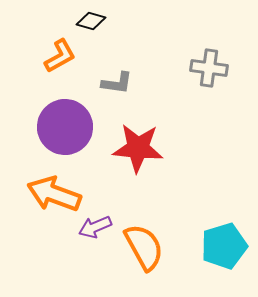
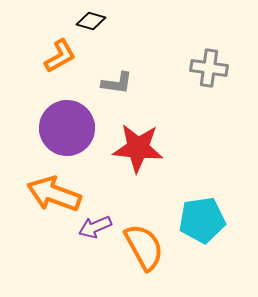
purple circle: moved 2 px right, 1 px down
cyan pentagon: moved 22 px left, 26 px up; rotated 9 degrees clockwise
